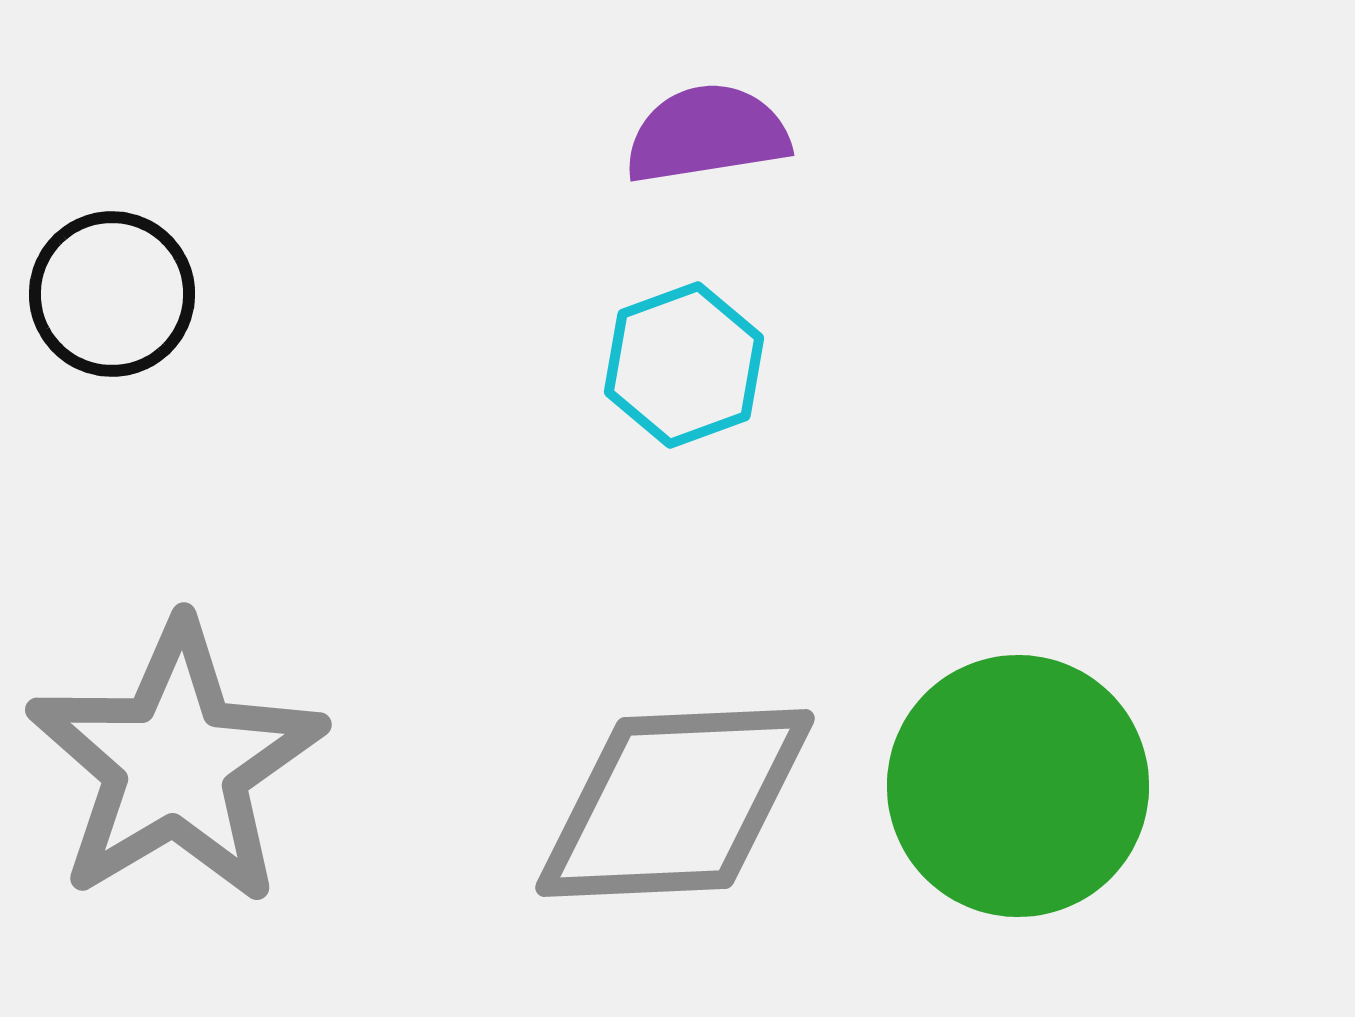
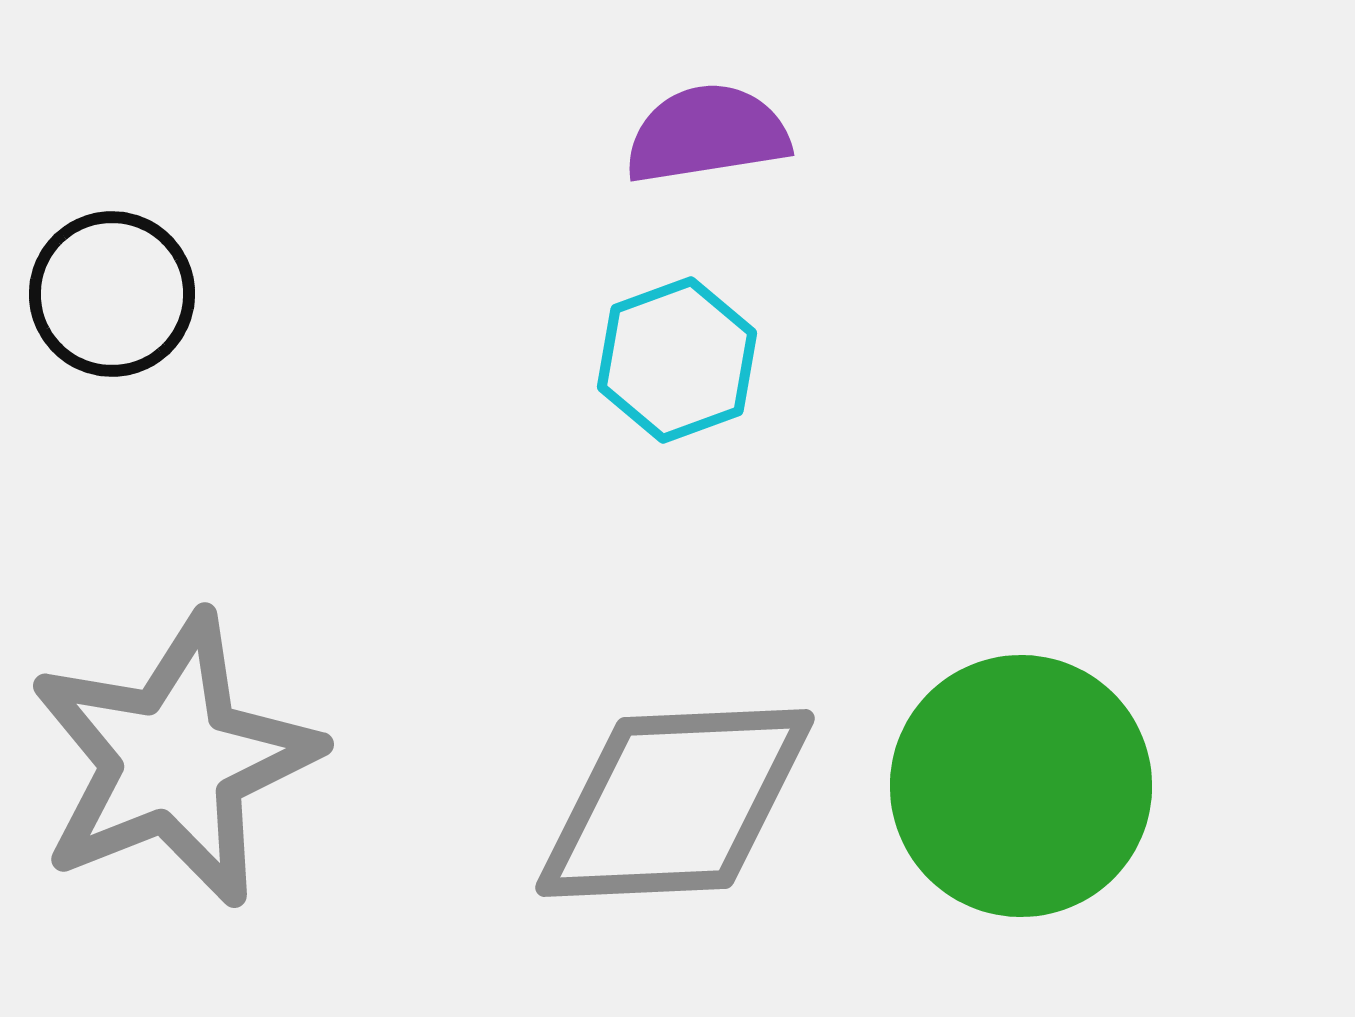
cyan hexagon: moved 7 px left, 5 px up
gray star: moved 2 px left, 3 px up; rotated 9 degrees clockwise
green circle: moved 3 px right
